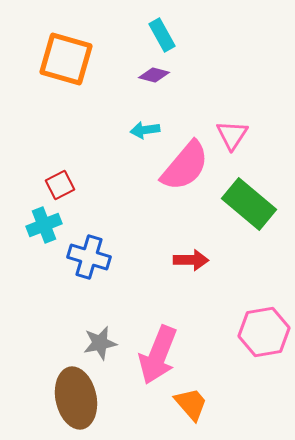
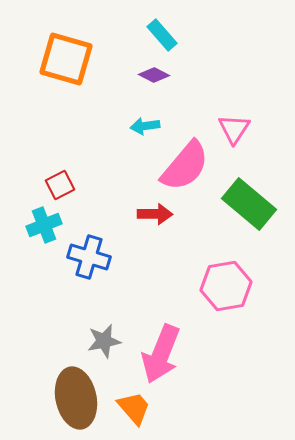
cyan rectangle: rotated 12 degrees counterclockwise
purple diamond: rotated 12 degrees clockwise
cyan arrow: moved 4 px up
pink triangle: moved 2 px right, 6 px up
red arrow: moved 36 px left, 46 px up
pink hexagon: moved 38 px left, 46 px up
gray star: moved 4 px right, 2 px up
pink arrow: moved 3 px right, 1 px up
orange trapezoid: moved 57 px left, 4 px down
